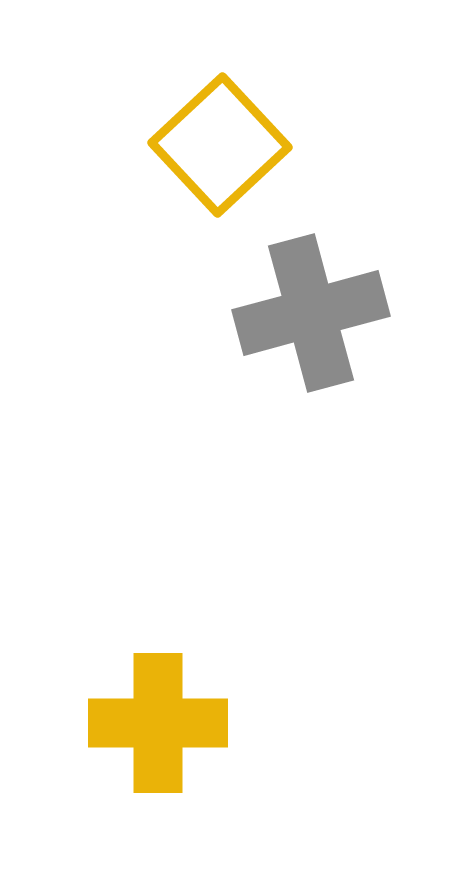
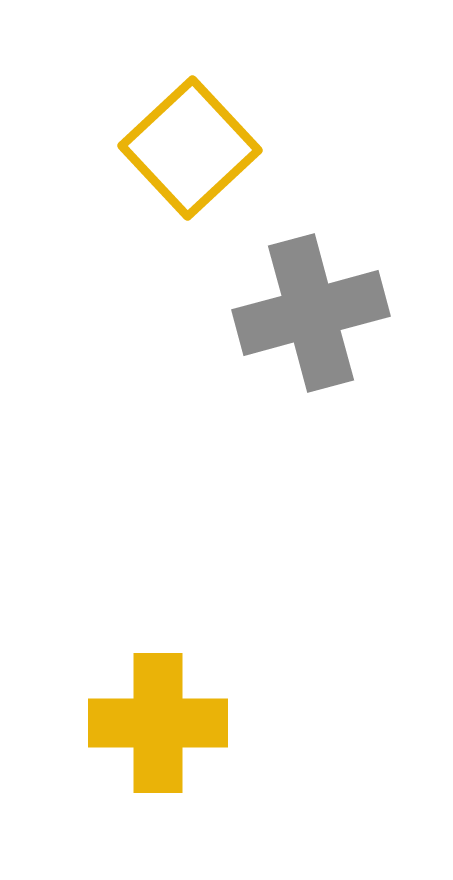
yellow square: moved 30 px left, 3 px down
